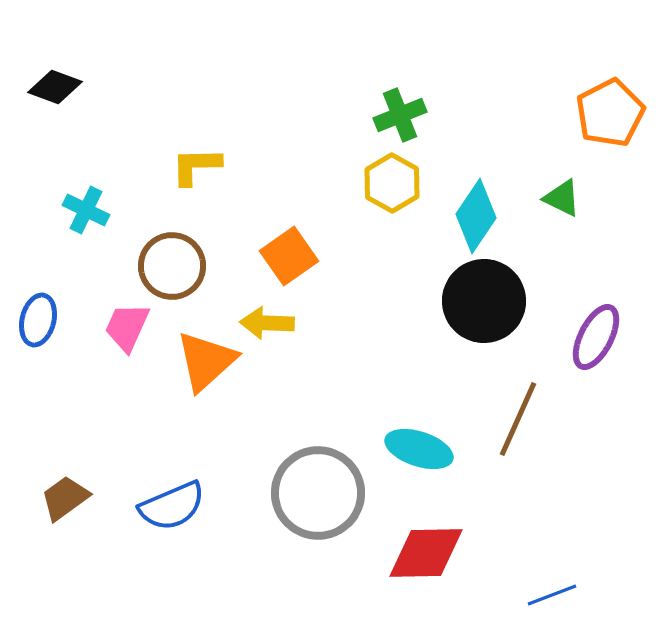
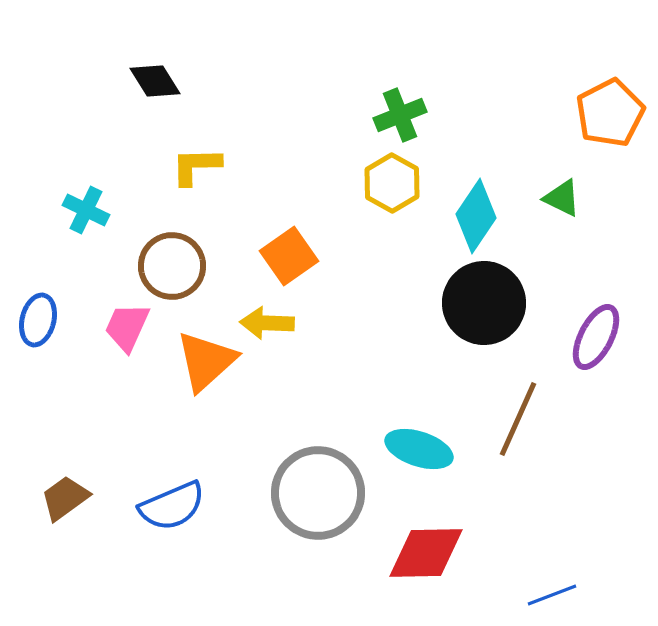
black diamond: moved 100 px right, 6 px up; rotated 38 degrees clockwise
black circle: moved 2 px down
